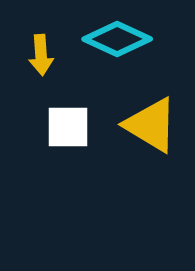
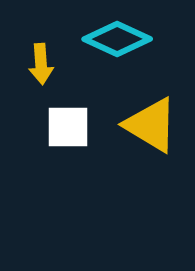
yellow arrow: moved 9 px down
